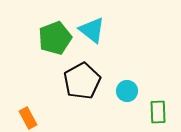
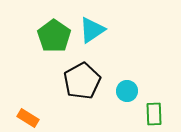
cyan triangle: rotated 48 degrees clockwise
green pentagon: moved 1 px left, 2 px up; rotated 16 degrees counterclockwise
green rectangle: moved 4 px left, 2 px down
orange rectangle: rotated 30 degrees counterclockwise
